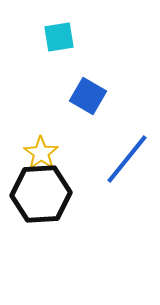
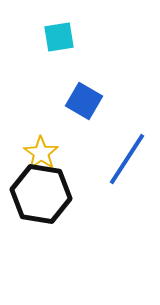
blue square: moved 4 px left, 5 px down
blue line: rotated 6 degrees counterclockwise
black hexagon: rotated 12 degrees clockwise
